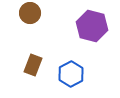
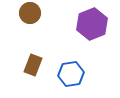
purple hexagon: moved 2 px up; rotated 24 degrees clockwise
blue hexagon: rotated 20 degrees clockwise
